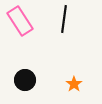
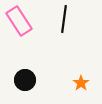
pink rectangle: moved 1 px left
orange star: moved 7 px right, 1 px up
